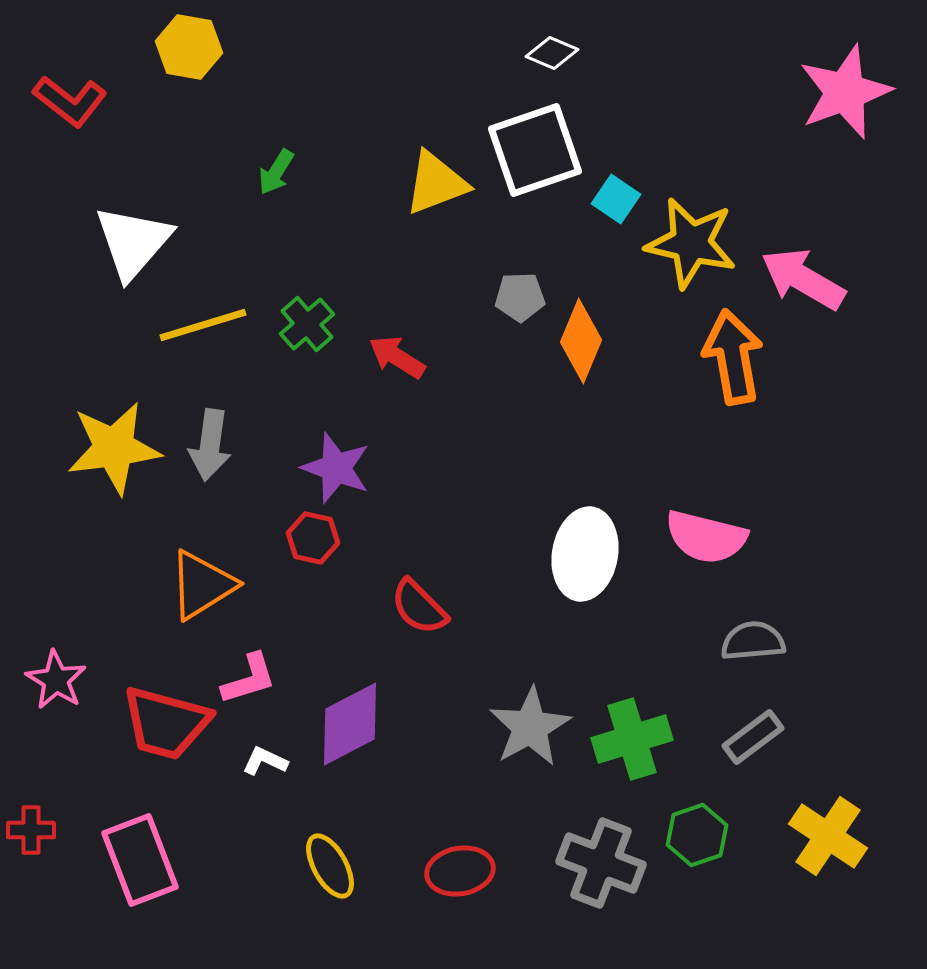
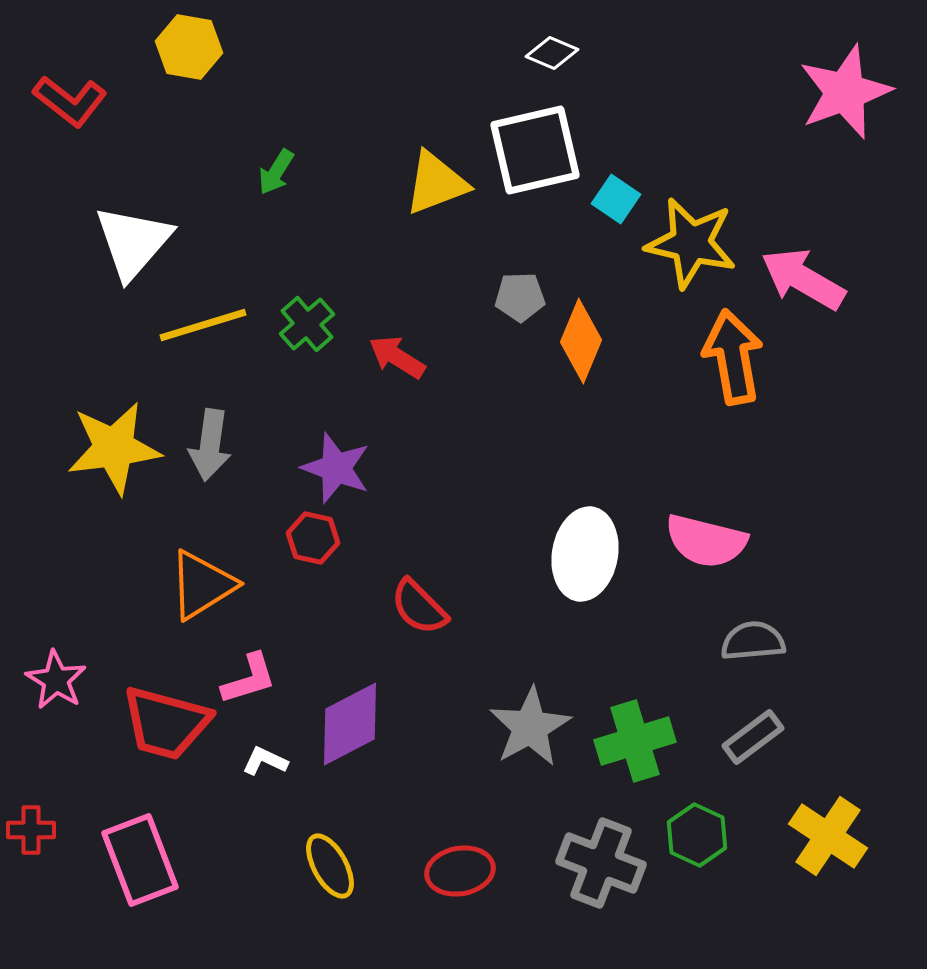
white square at (535, 150): rotated 6 degrees clockwise
pink semicircle at (706, 537): moved 4 px down
green cross at (632, 739): moved 3 px right, 2 px down
green hexagon at (697, 835): rotated 16 degrees counterclockwise
